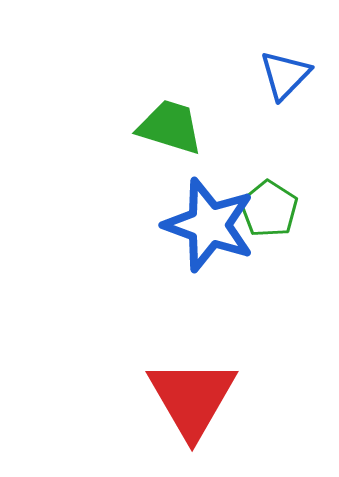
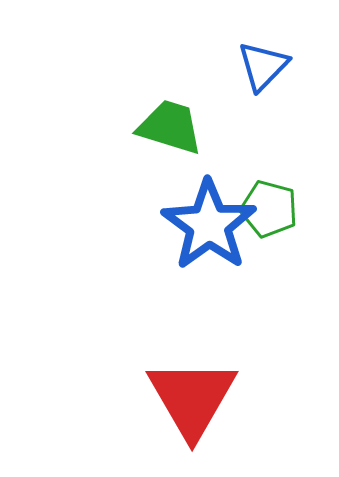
blue triangle: moved 22 px left, 9 px up
green pentagon: rotated 18 degrees counterclockwise
blue star: rotated 16 degrees clockwise
